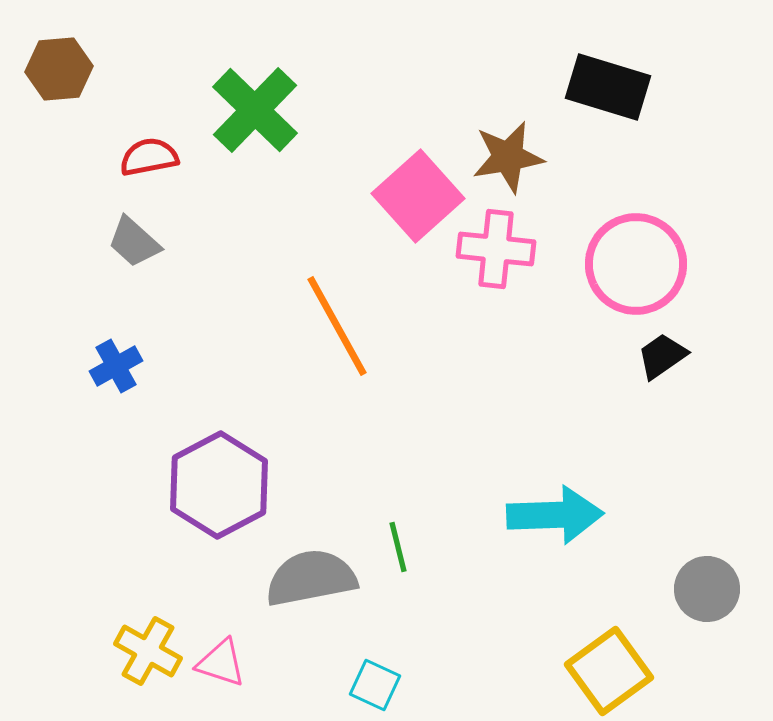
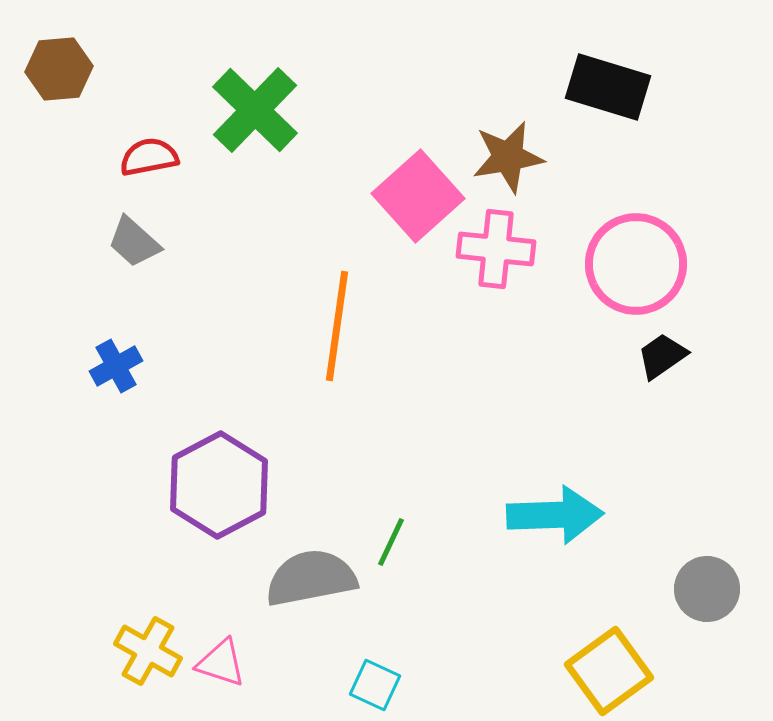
orange line: rotated 37 degrees clockwise
green line: moved 7 px left, 5 px up; rotated 39 degrees clockwise
